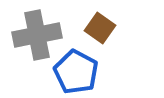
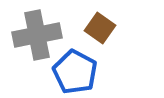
blue pentagon: moved 1 px left
